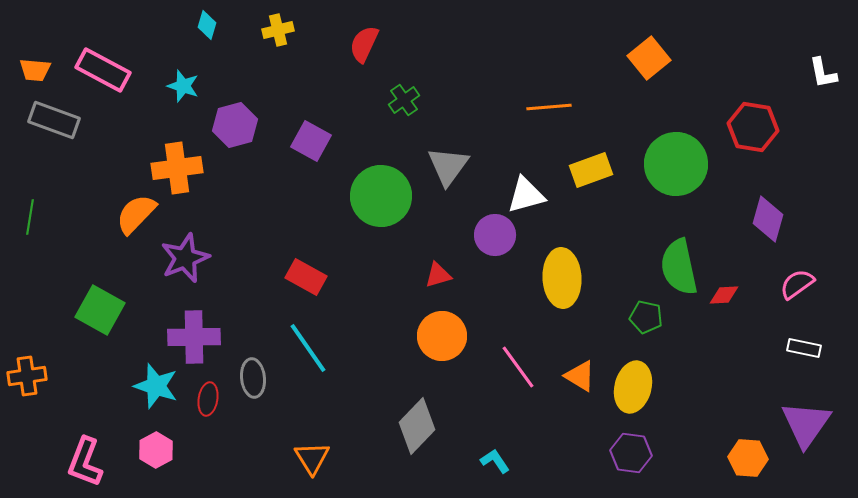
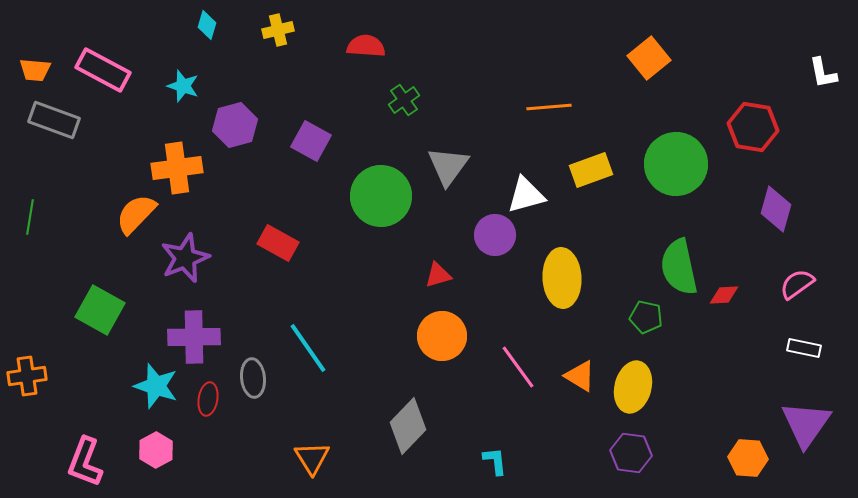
red semicircle at (364, 44): moved 2 px right, 2 px down; rotated 69 degrees clockwise
purple diamond at (768, 219): moved 8 px right, 10 px up
red rectangle at (306, 277): moved 28 px left, 34 px up
gray diamond at (417, 426): moved 9 px left
cyan L-shape at (495, 461): rotated 28 degrees clockwise
